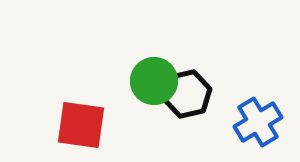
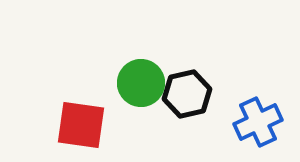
green circle: moved 13 px left, 2 px down
blue cross: rotated 6 degrees clockwise
